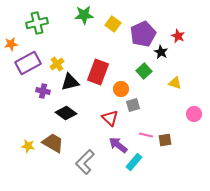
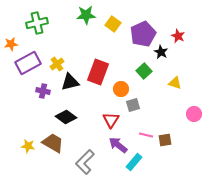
green star: moved 2 px right
black diamond: moved 4 px down
red triangle: moved 1 px right, 2 px down; rotated 18 degrees clockwise
